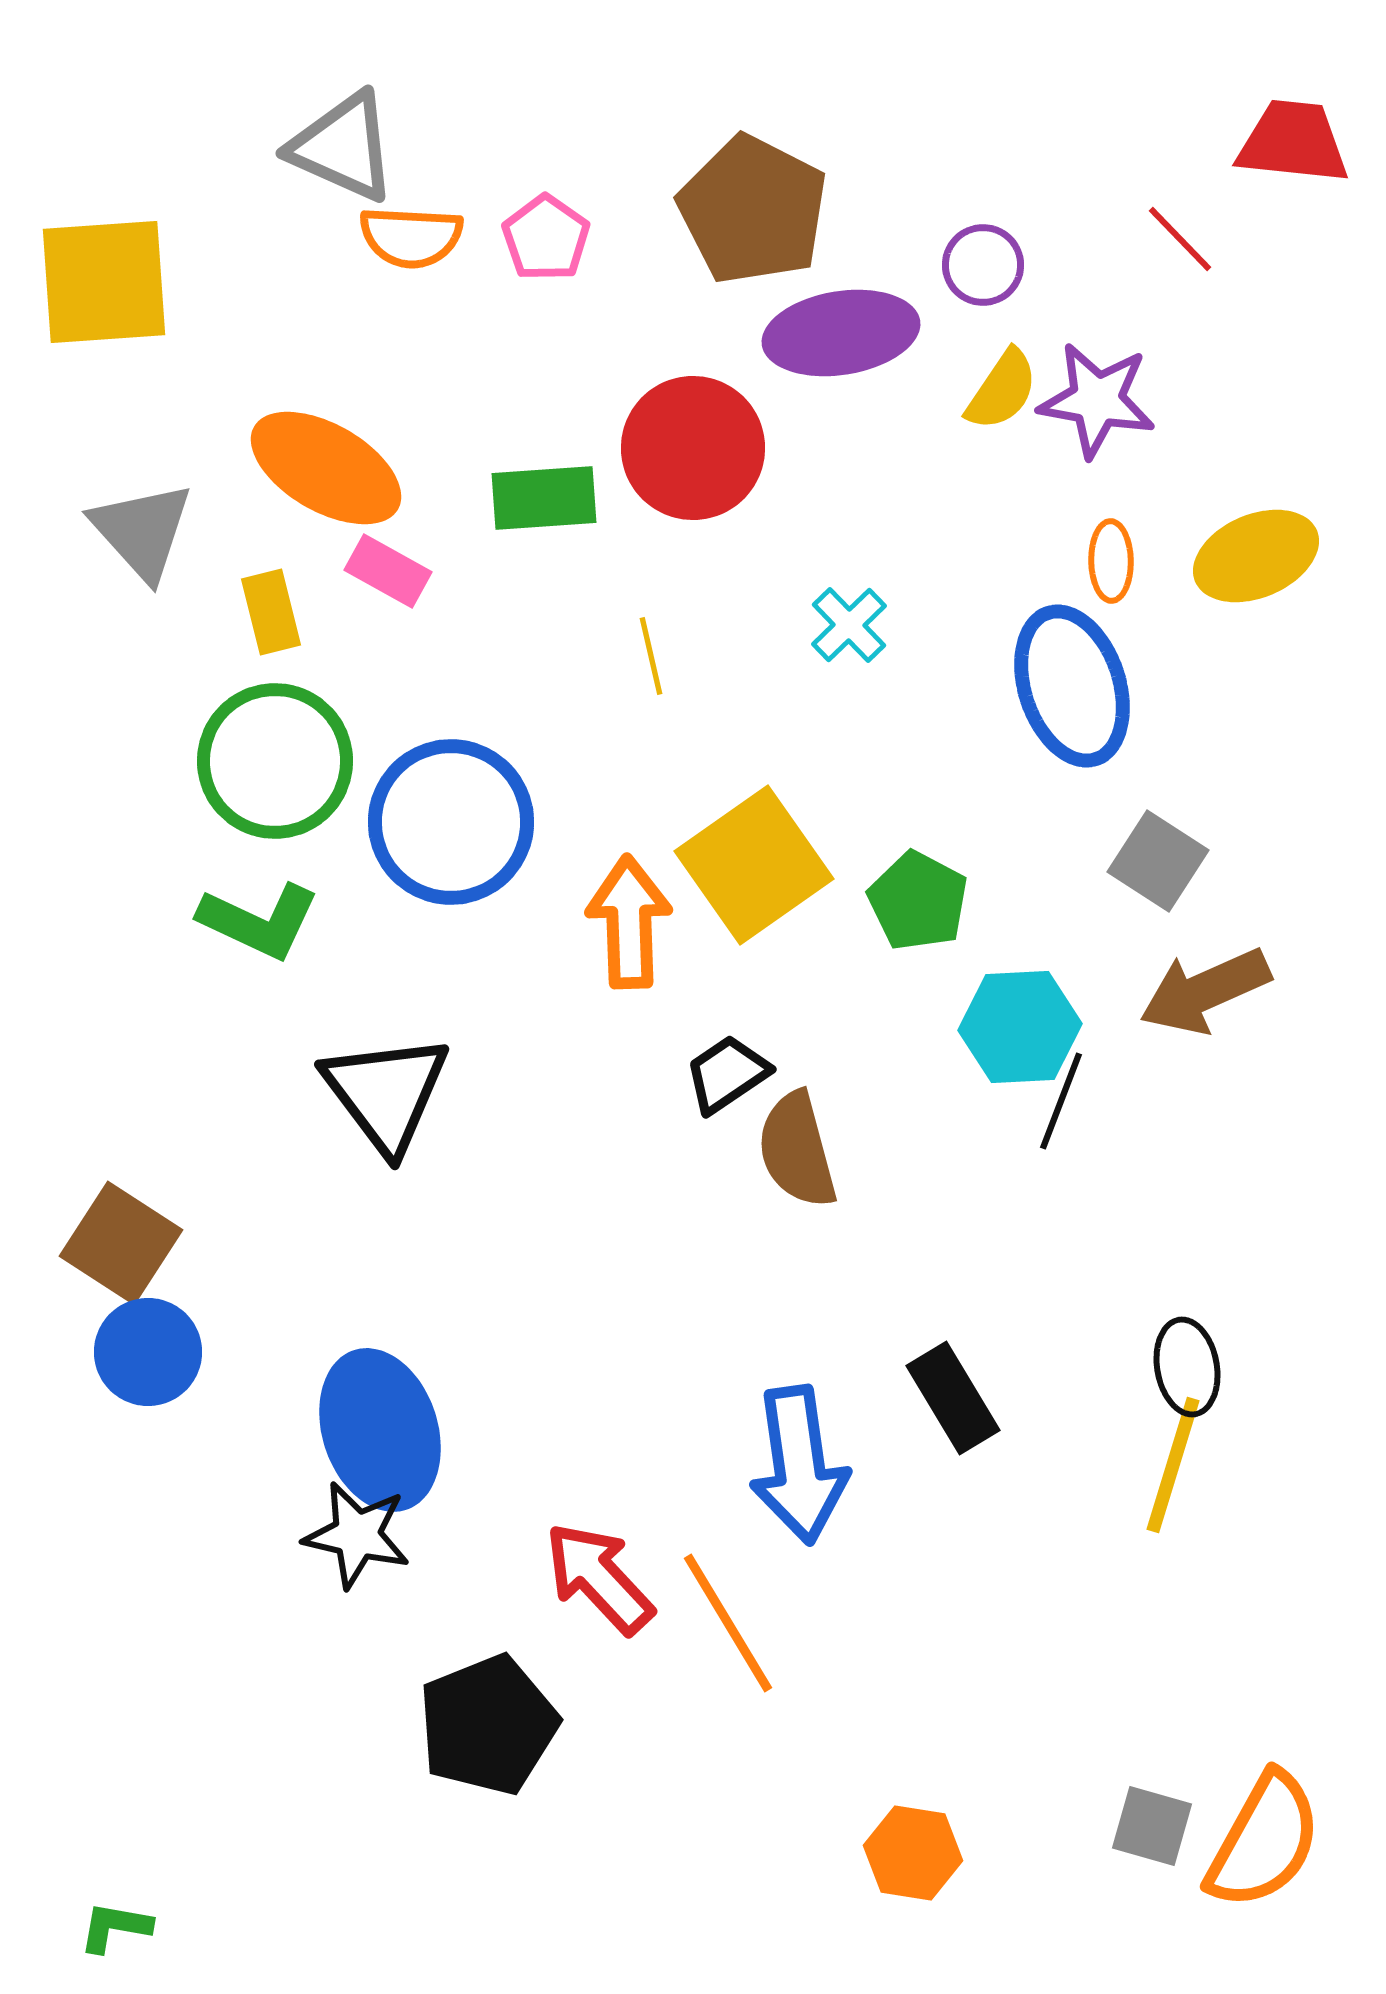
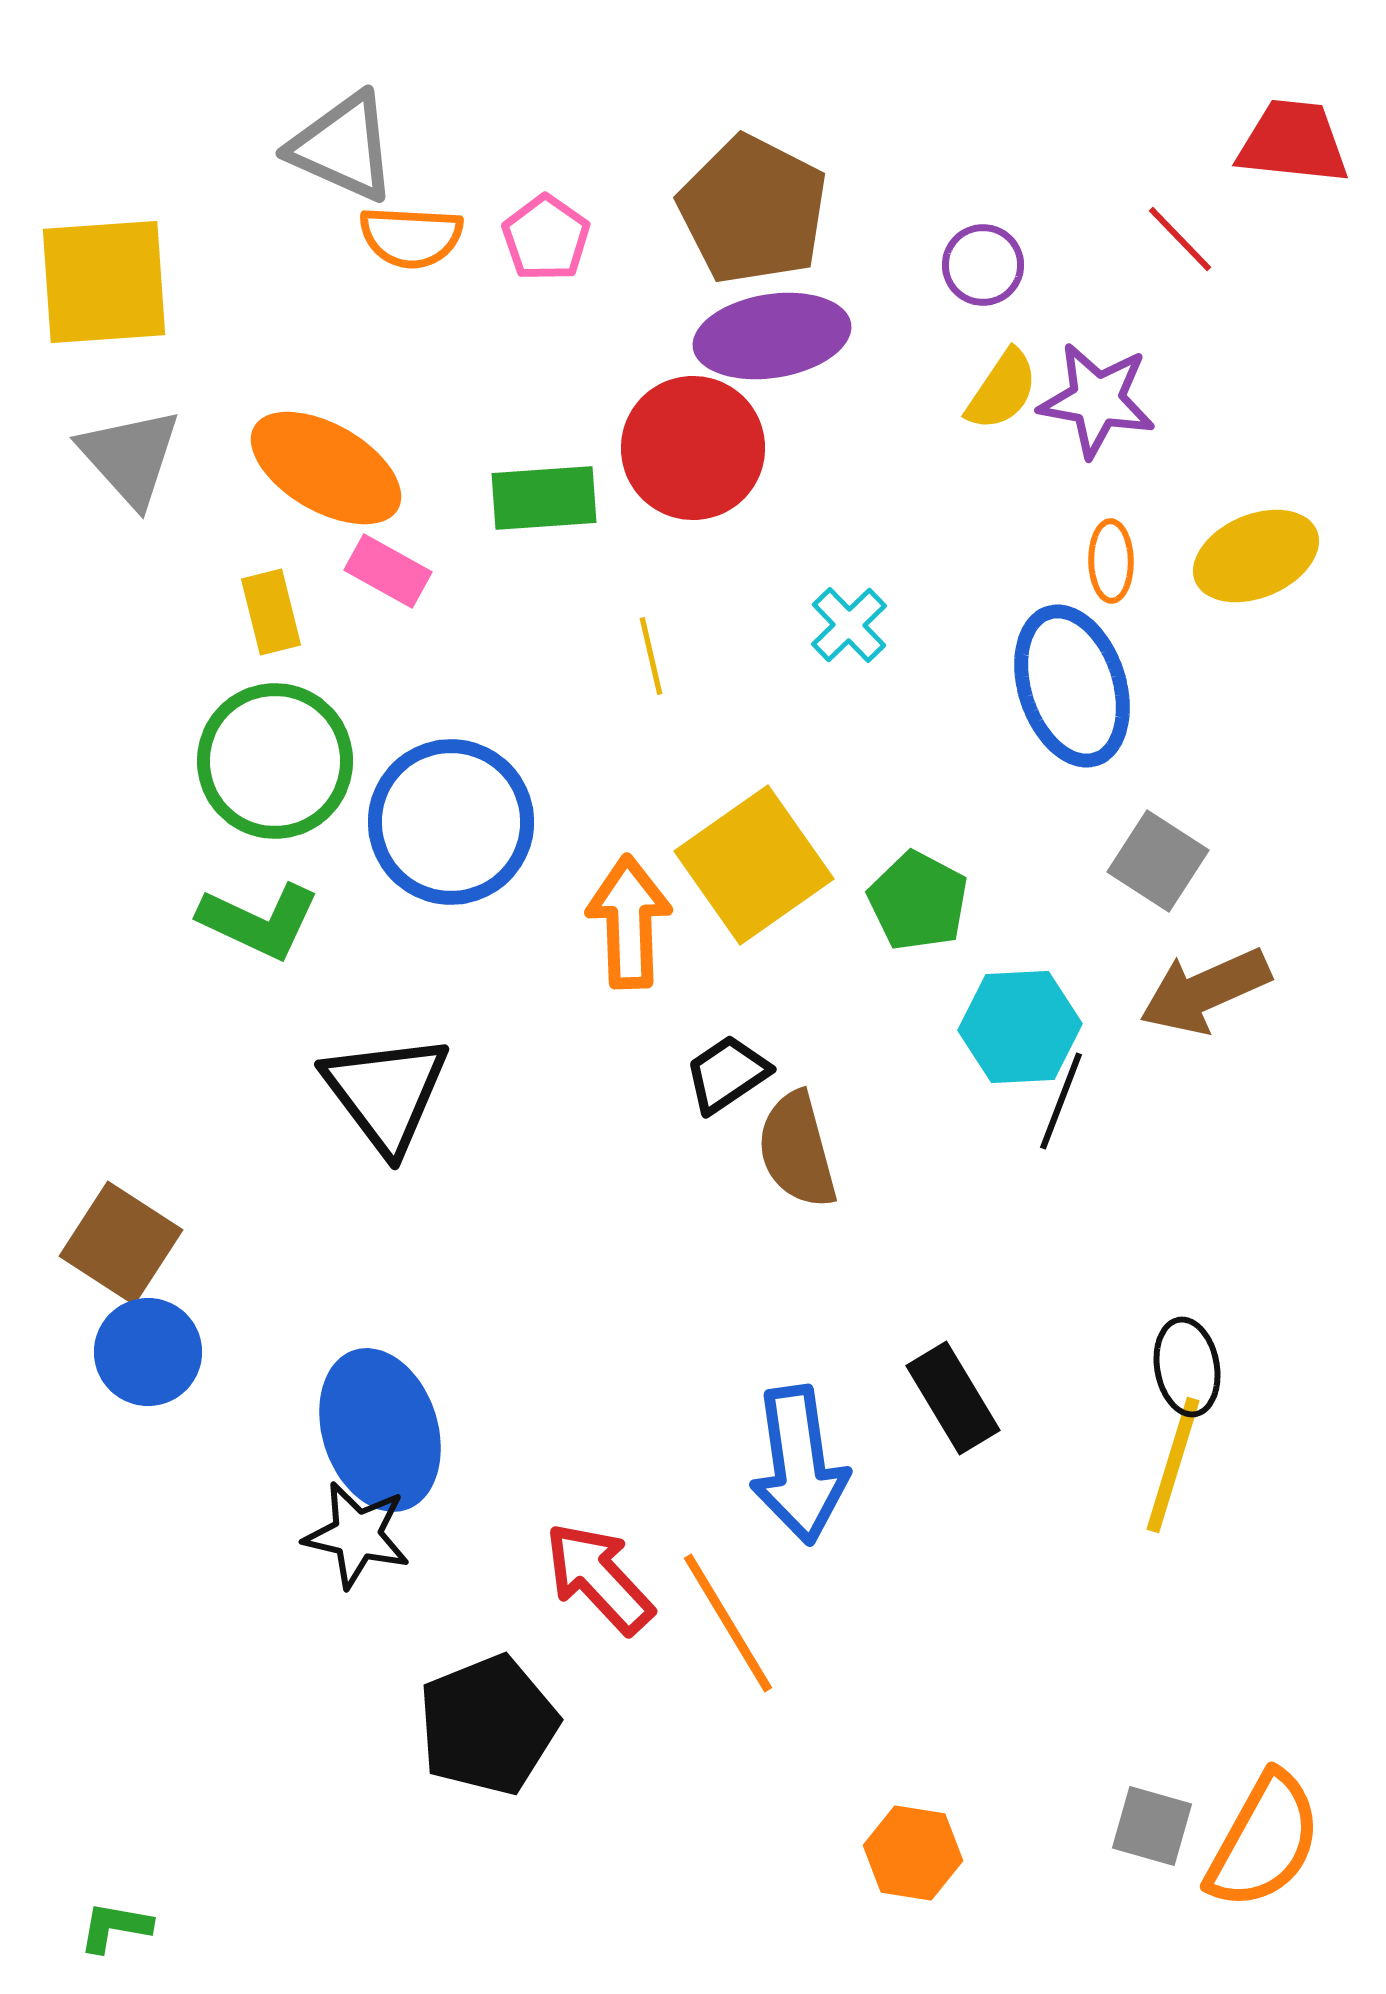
purple ellipse at (841, 333): moved 69 px left, 3 px down
gray triangle at (142, 531): moved 12 px left, 74 px up
